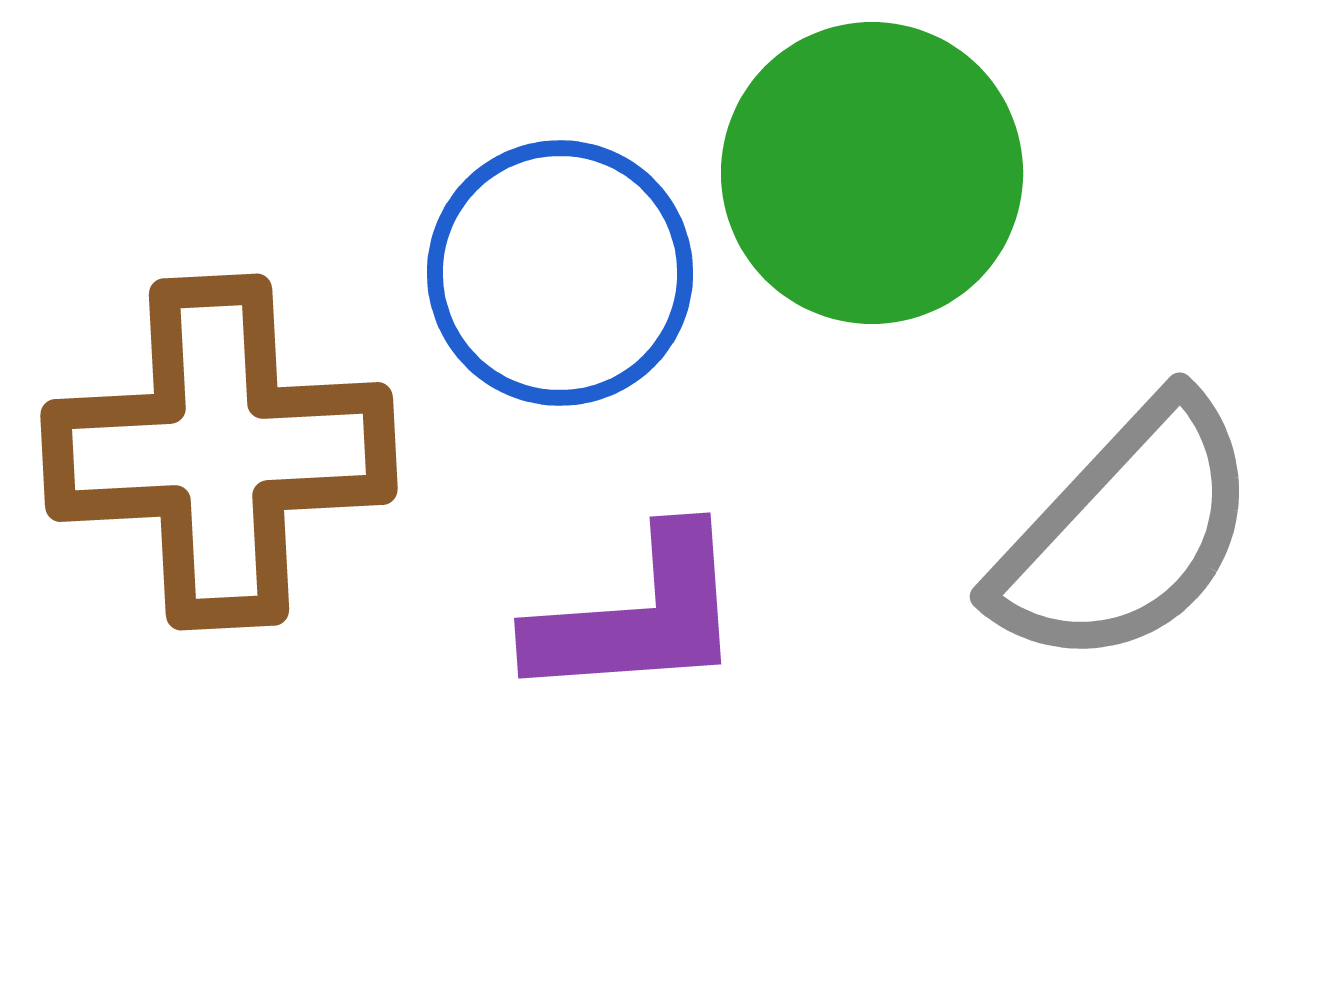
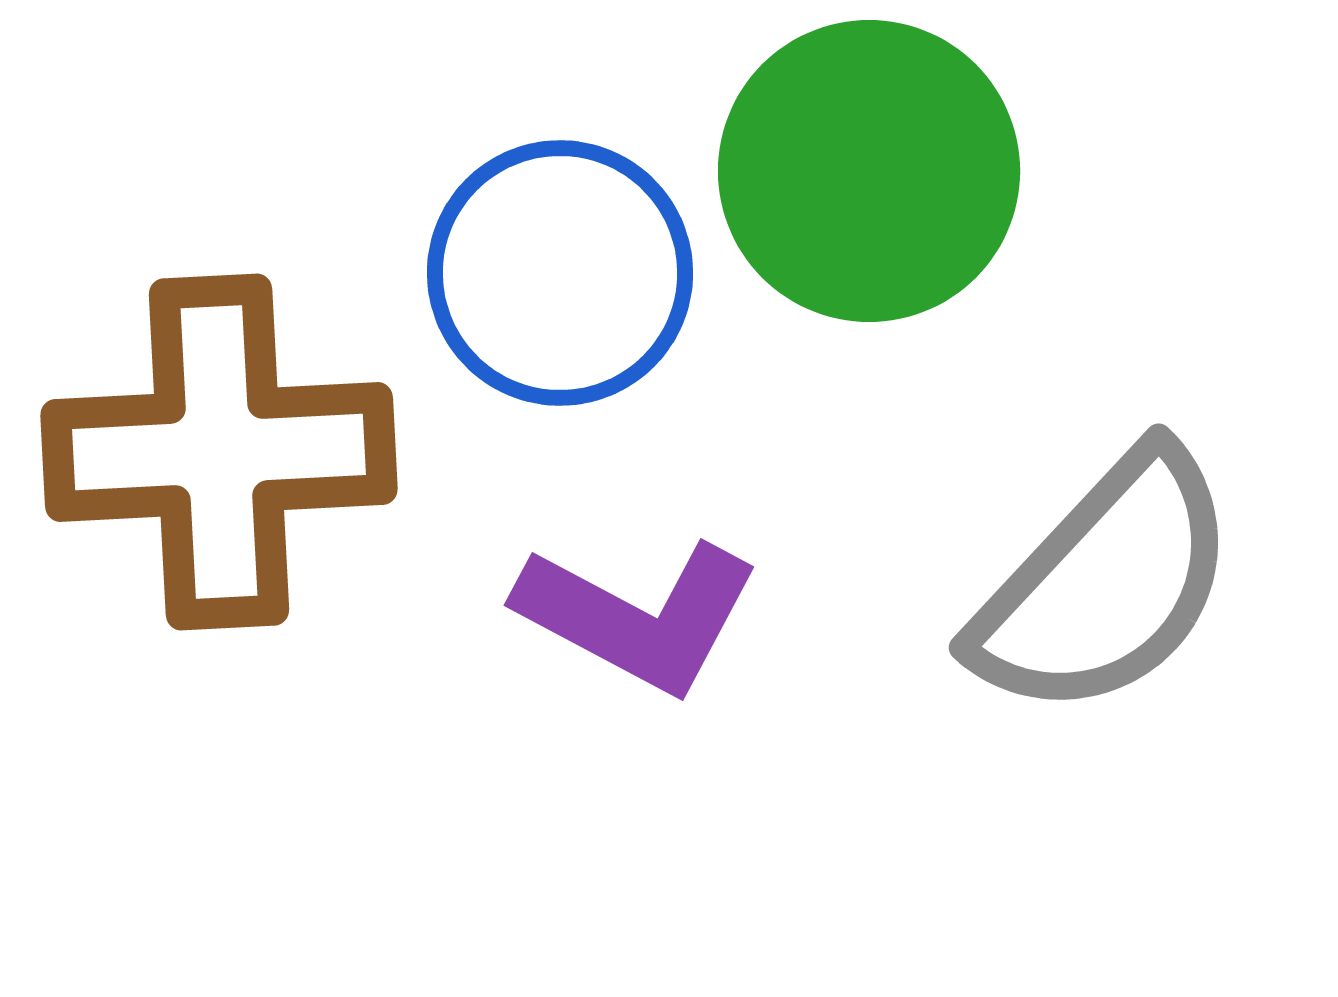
green circle: moved 3 px left, 2 px up
gray semicircle: moved 21 px left, 51 px down
purple L-shape: rotated 32 degrees clockwise
